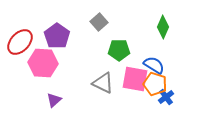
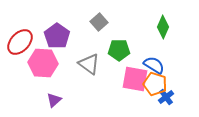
gray triangle: moved 14 px left, 19 px up; rotated 10 degrees clockwise
